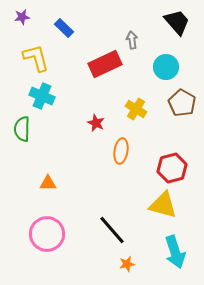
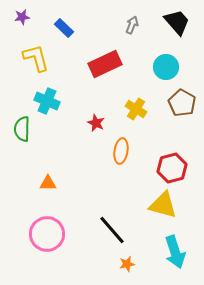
gray arrow: moved 15 px up; rotated 30 degrees clockwise
cyan cross: moved 5 px right, 5 px down
